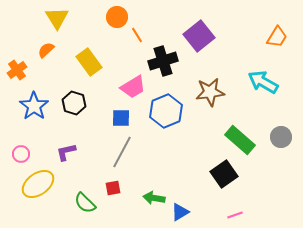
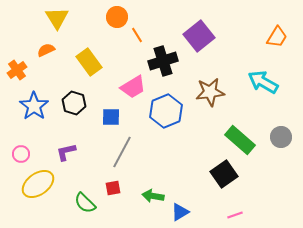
orange semicircle: rotated 18 degrees clockwise
blue square: moved 10 px left, 1 px up
green arrow: moved 1 px left, 2 px up
